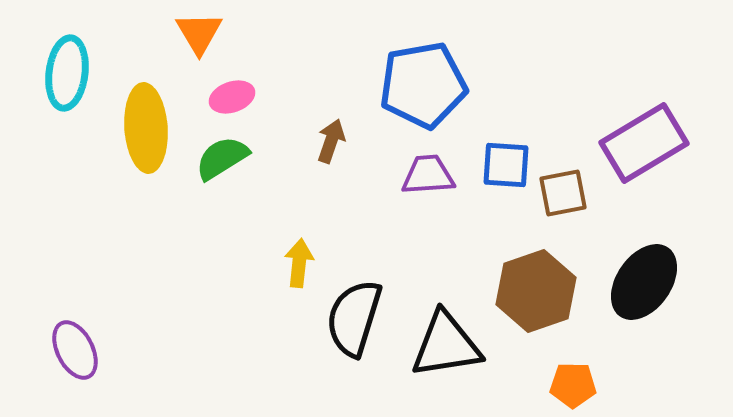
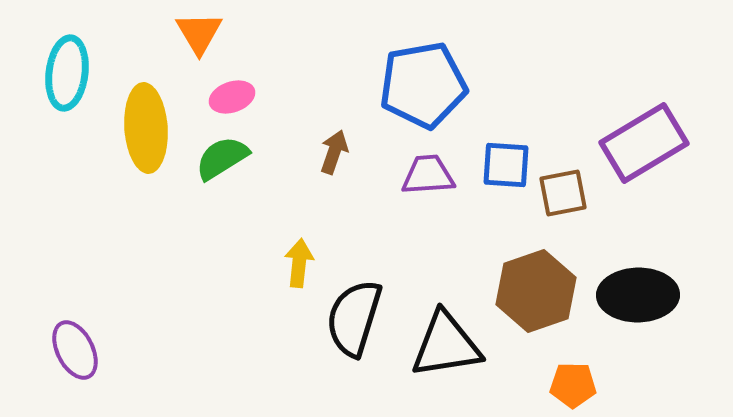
brown arrow: moved 3 px right, 11 px down
black ellipse: moved 6 px left, 13 px down; rotated 54 degrees clockwise
